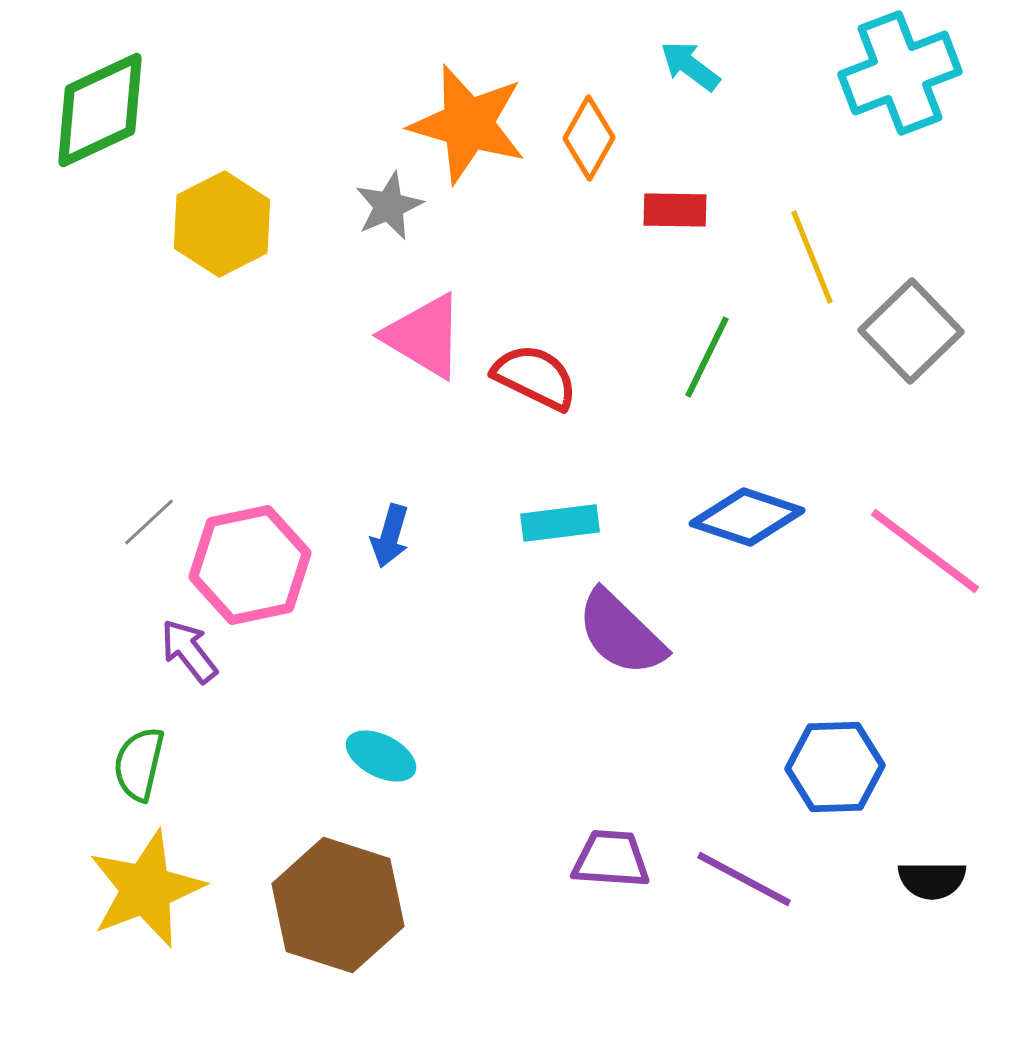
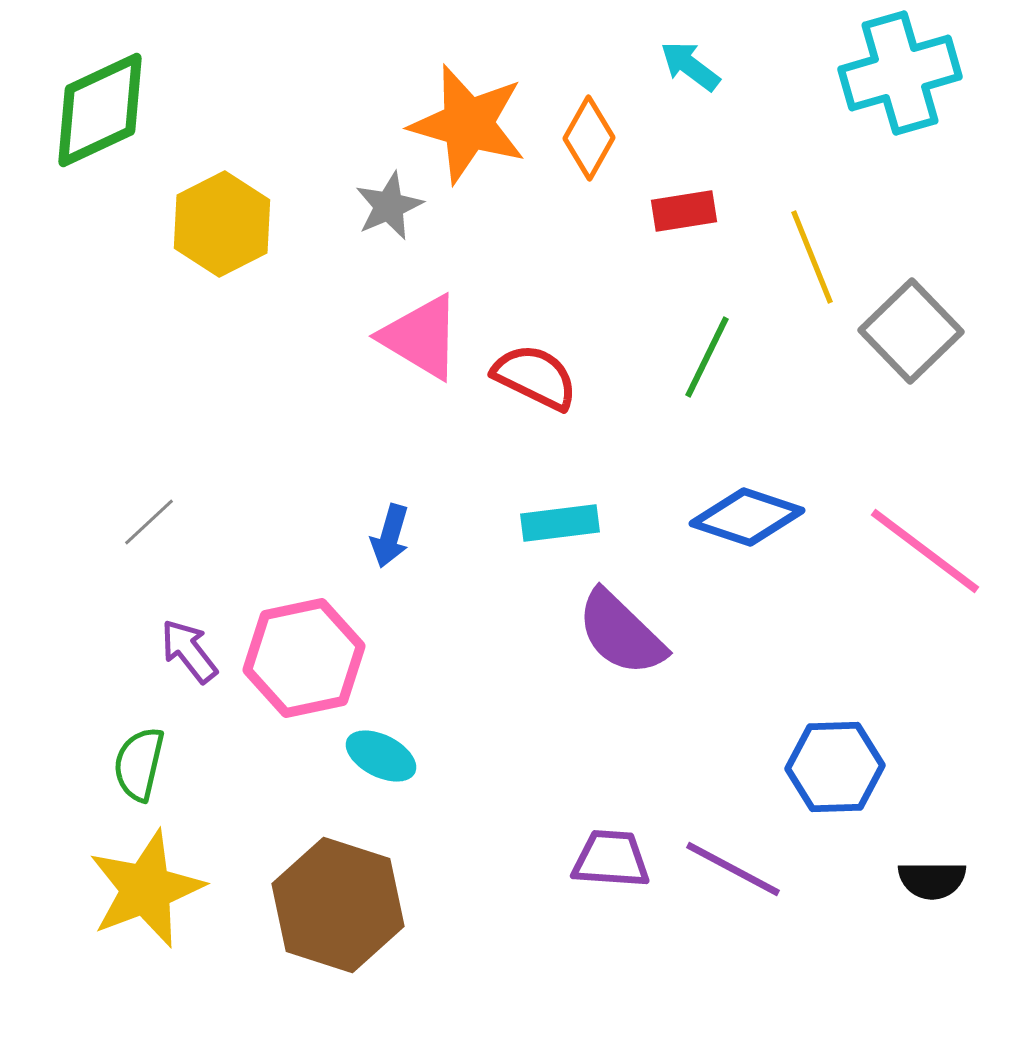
cyan cross: rotated 5 degrees clockwise
red rectangle: moved 9 px right, 1 px down; rotated 10 degrees counterclockwise
pink triangle: moved 3 px left, 1 px down
pink hexagon: moved 54 px right, 93 px down
purple line: moved 11 px left, 10 px up
